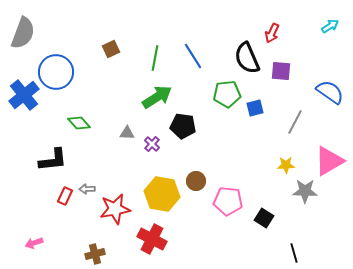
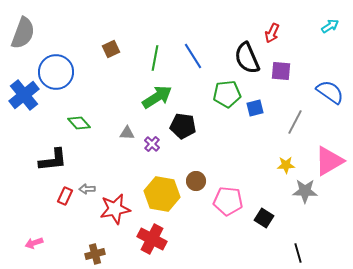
black line: moved 4 px right
